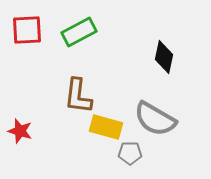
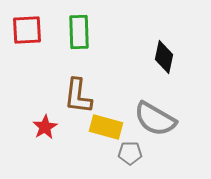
green rectangle: rotated 64 degrees counterclockwise
red star: moved 25 px right, 4 px up; rotated 25 degrees clockwise
